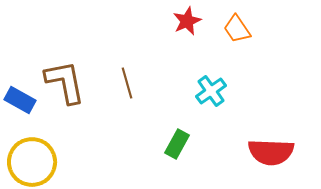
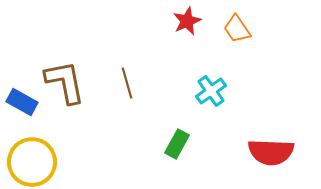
blue rectangle: moved 2 px right, 2 px down
